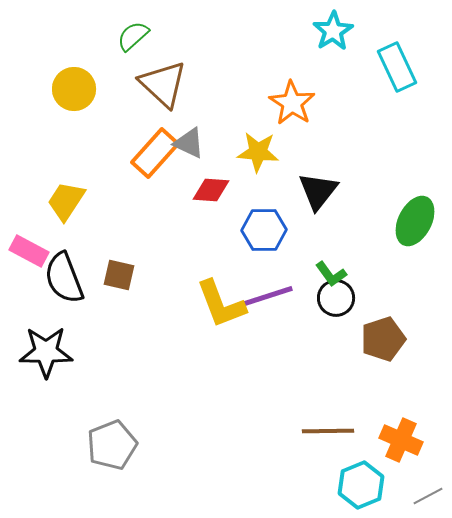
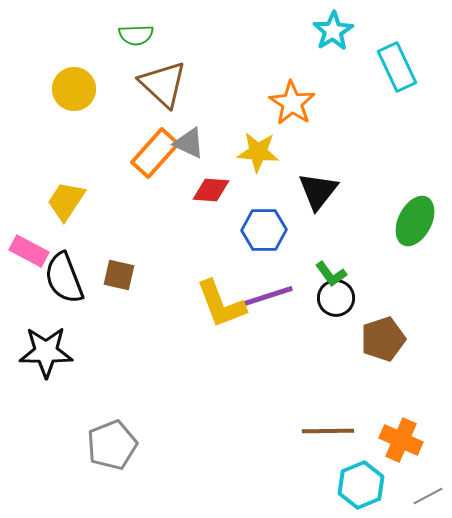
green semicircle: moved 3 px right, 1 px up; rotated 140 degrees counterclockwise
